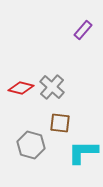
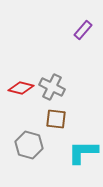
gray cross: rotated 15 degrees counterclockwise
brown square: moved 4 px left, 4 px up
gray hexagon: moved 2 px left
